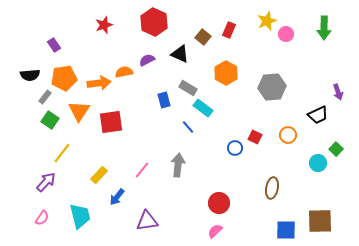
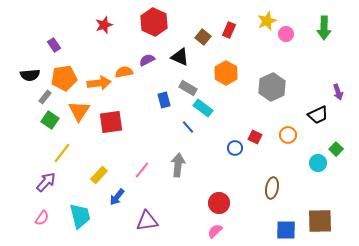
black triangle at (180, 54): moved 3 px down
gray hexagon at (272, 87): rotated 20 degrees counterclockwise
